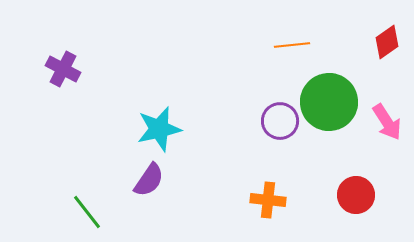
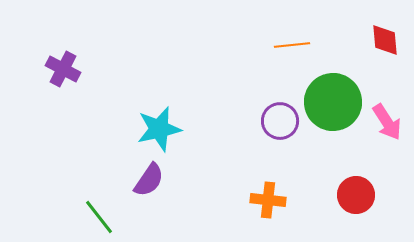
red diamond: moved 2 px left, 2 px up; rotated 60 degrees counterclockwise
green circle: moved 4 px right
green line: moved 12 px right, 5 px down
